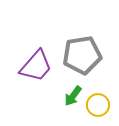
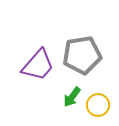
purple trapezoid: moved 2 px right, 1 px up
green arrow: moved 1 px left, 1 px down
